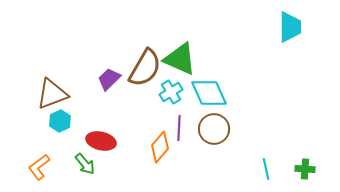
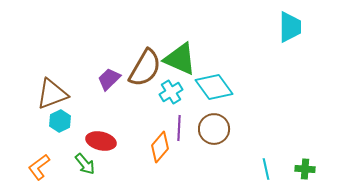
cyan diamond: moved 5 px right, 6 px up; rotated 12 degrees counterclockwise
